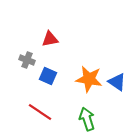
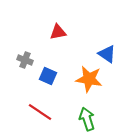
red triangle: moved 8 px right, 7 px up
gray cross: moved 2 px left
blue triangle: moved 10 px left, 28 px up
